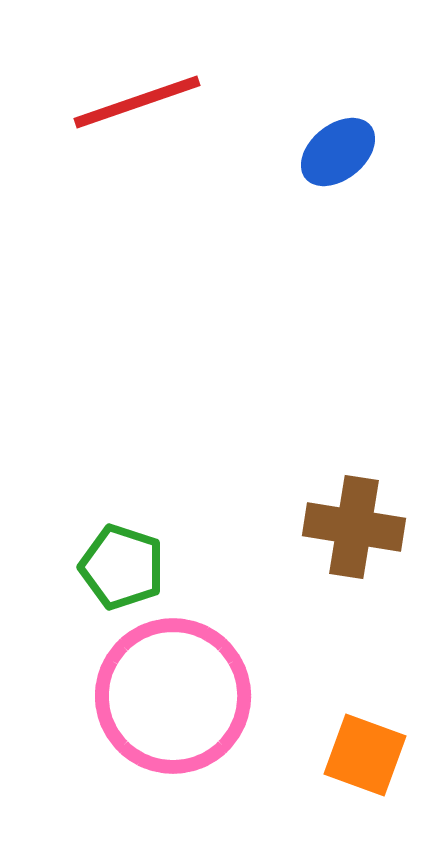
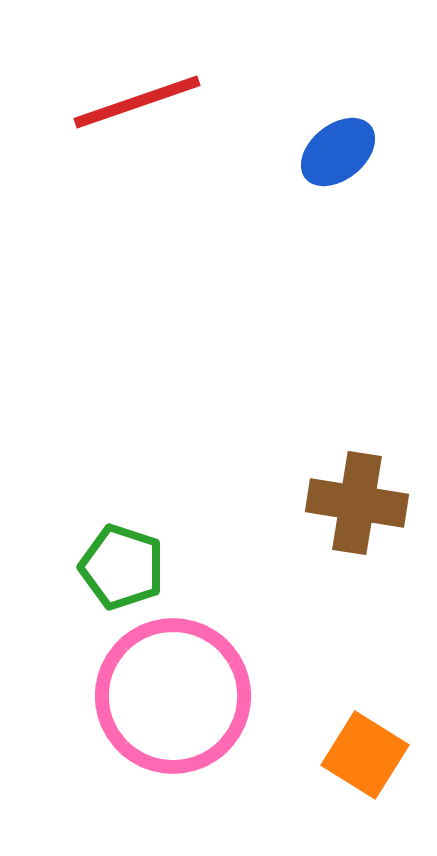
brown cross: moved 3 px right, 24 px up
orange square: rotated 12 degrees clockwise
